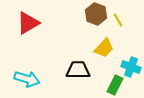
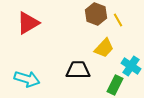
cyan cross: moved 1 px up; rotated 12 degrees clockwise
